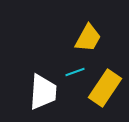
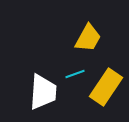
cyan line: moved 2 px down
yellow rectangle: moved 1 px right, 1 px up
